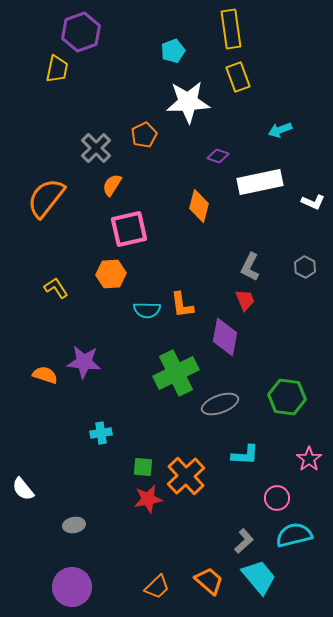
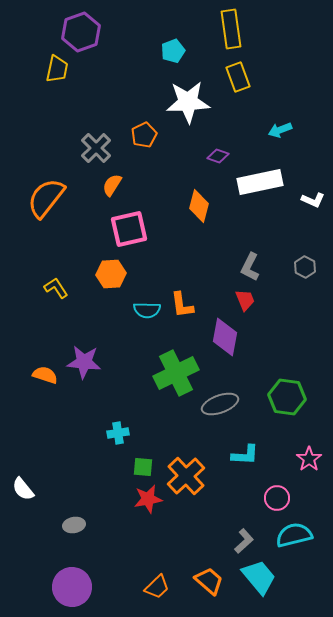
white L-shape at (313, 202): moved 2 px up
cyan cross at (101, 433): moved 17 px right
